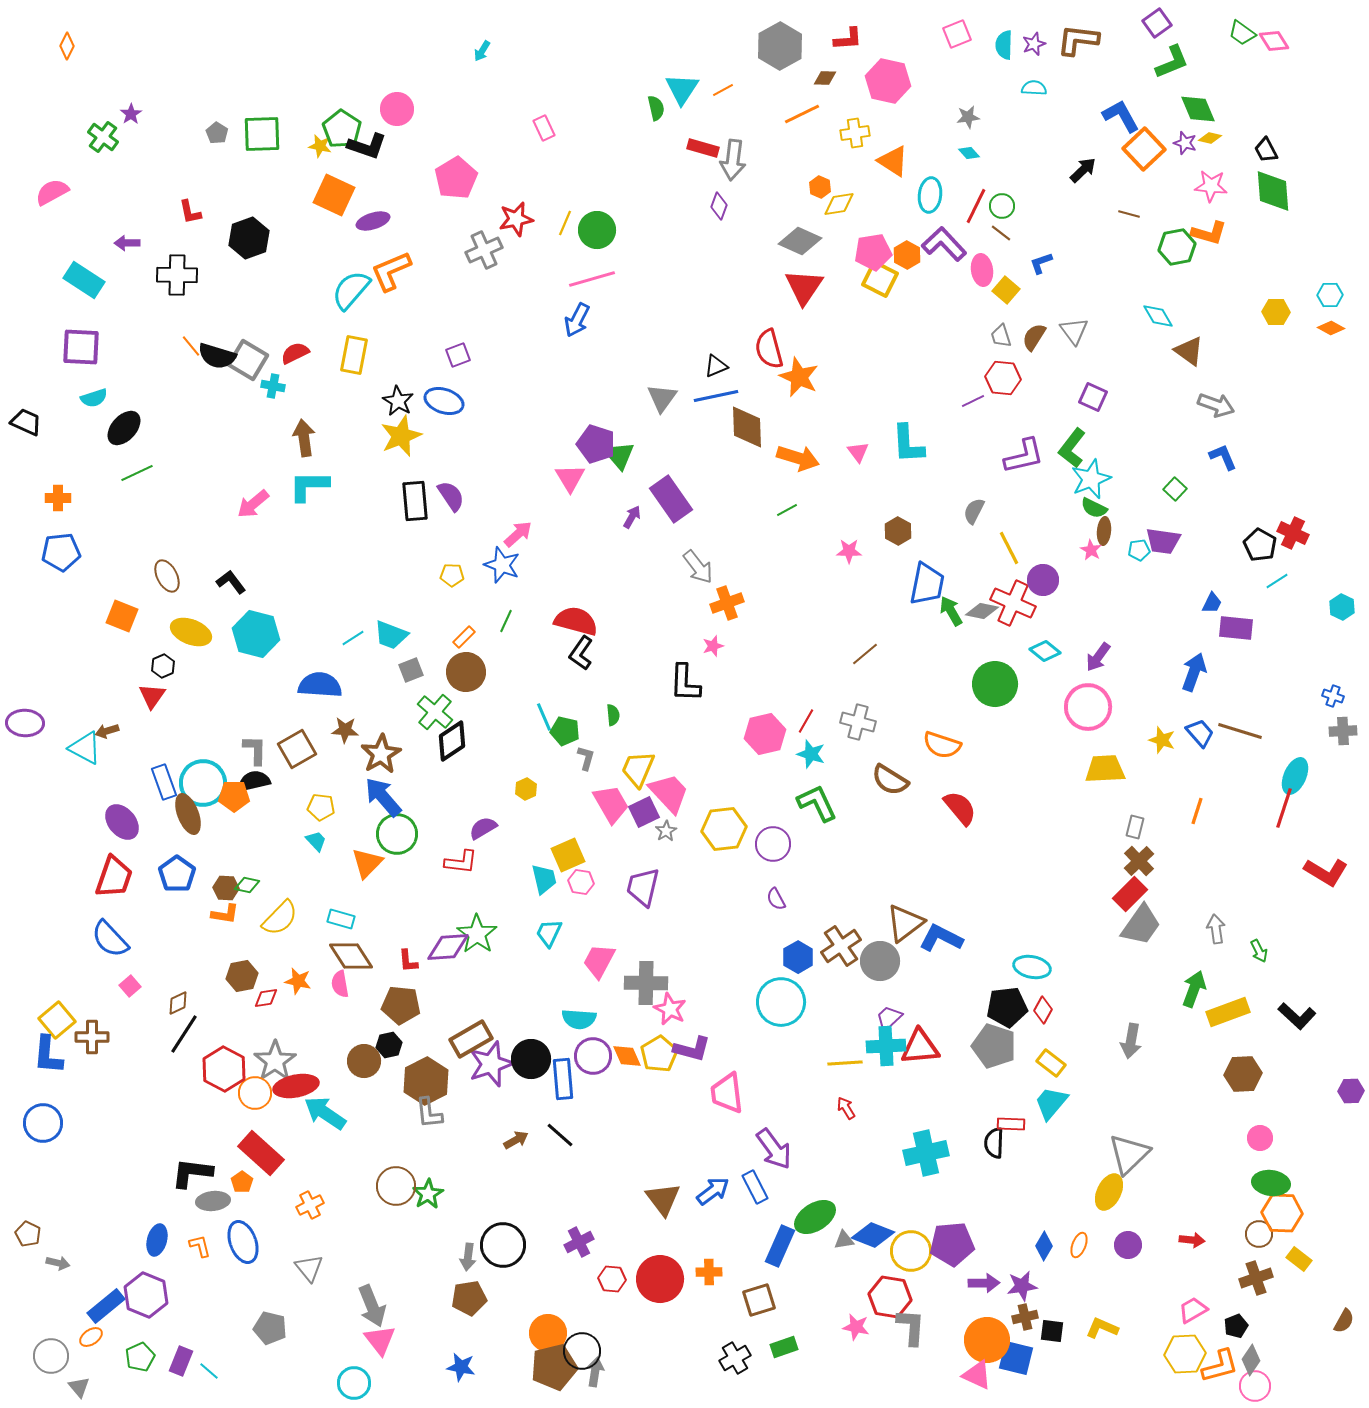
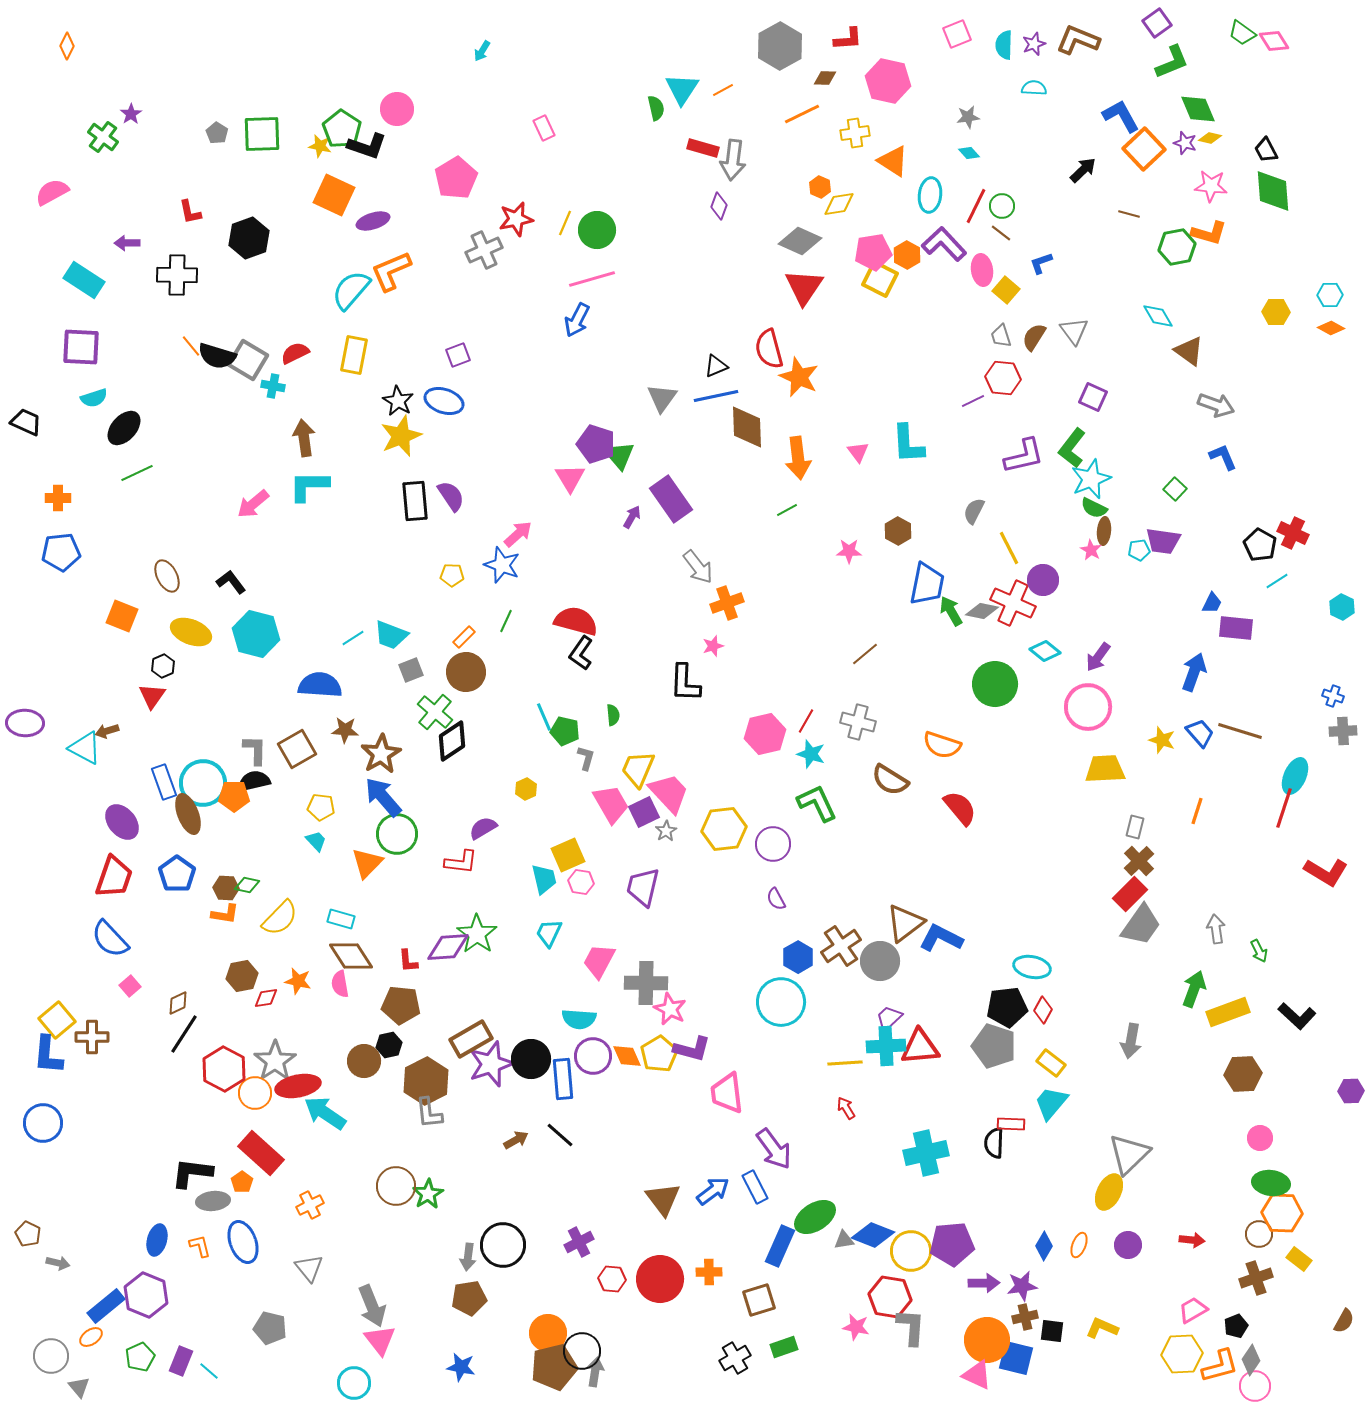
brown L-shape at (1078, 40): rotated 15 degrees clockwise
orange arrow at (798, 458): rotated 66 degrees clockwise
red ellipse at (296, 1086): moved 2 px right
yellow hexagon at (1185, 1354): moved 3 px left
